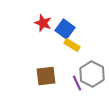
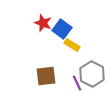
blue square: moved 3 px left
